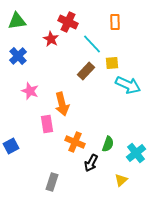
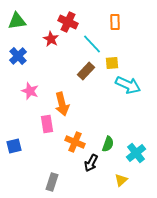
blue square: moved 3 px right; rotated 14 degrees clockwise
